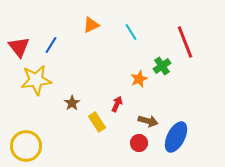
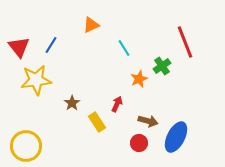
cyan line: moved 7 px left, 16 px down
